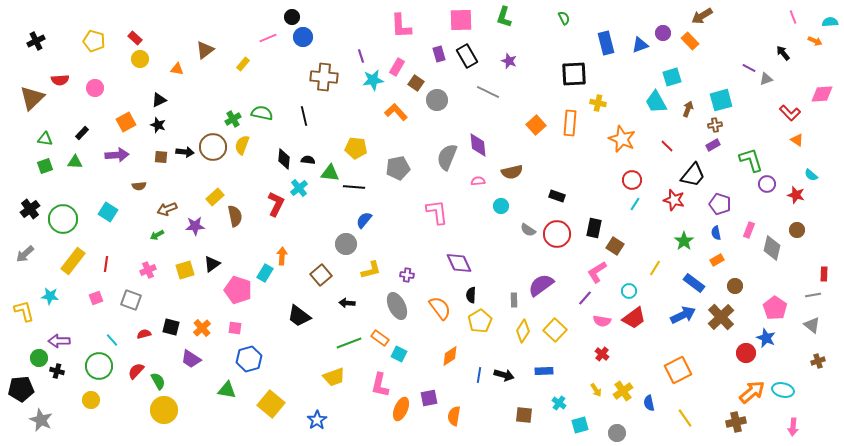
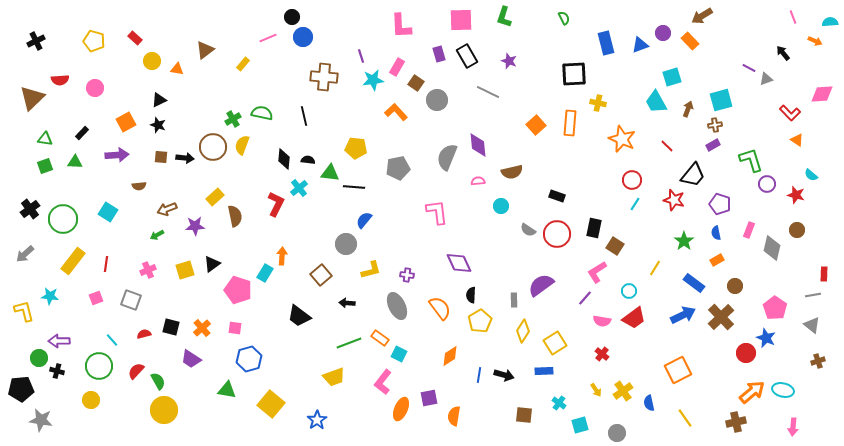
yellow circle at (140, 59): moved 12 px right, 2 px down
black arrow at (185, 152): moved 6 px down
yellow square at (555, 330): moved 13 px down; rotated 15 degrees clockwise
pink L-shape at (380, 385): moved 3 px right, 3 px up; rotated 25 degrees clockwise
gray star at (41, 420): rotated 15 degrees counterclockwise
